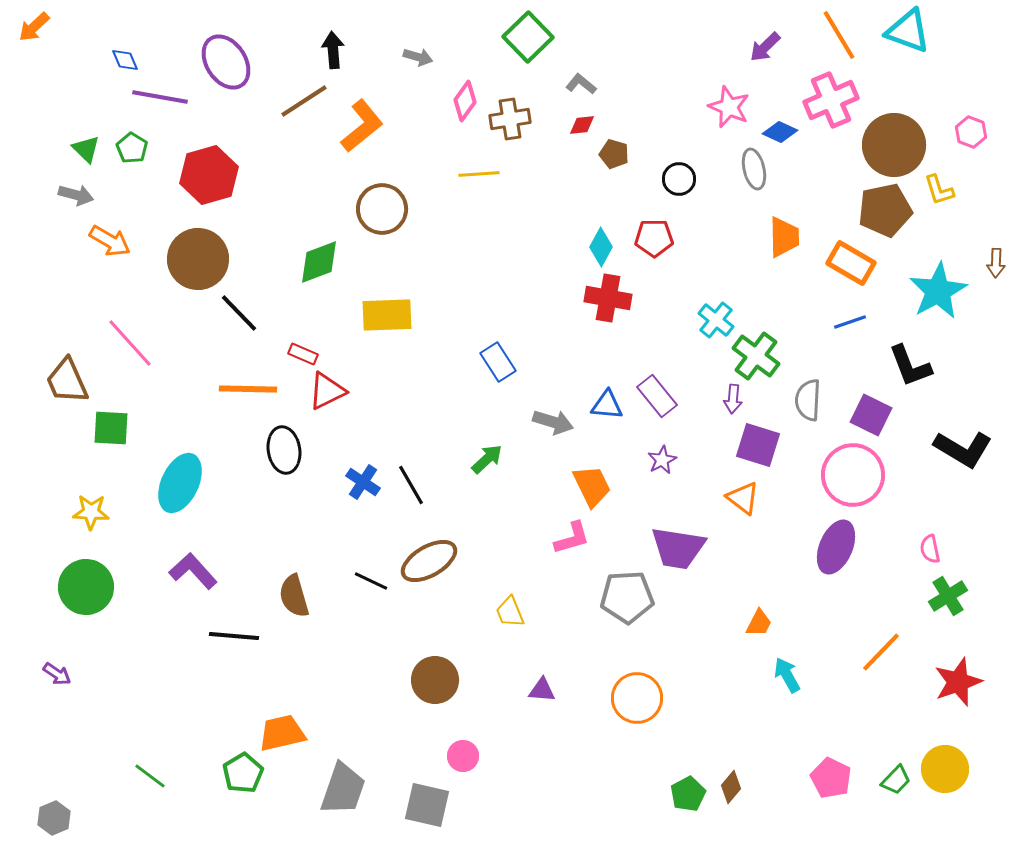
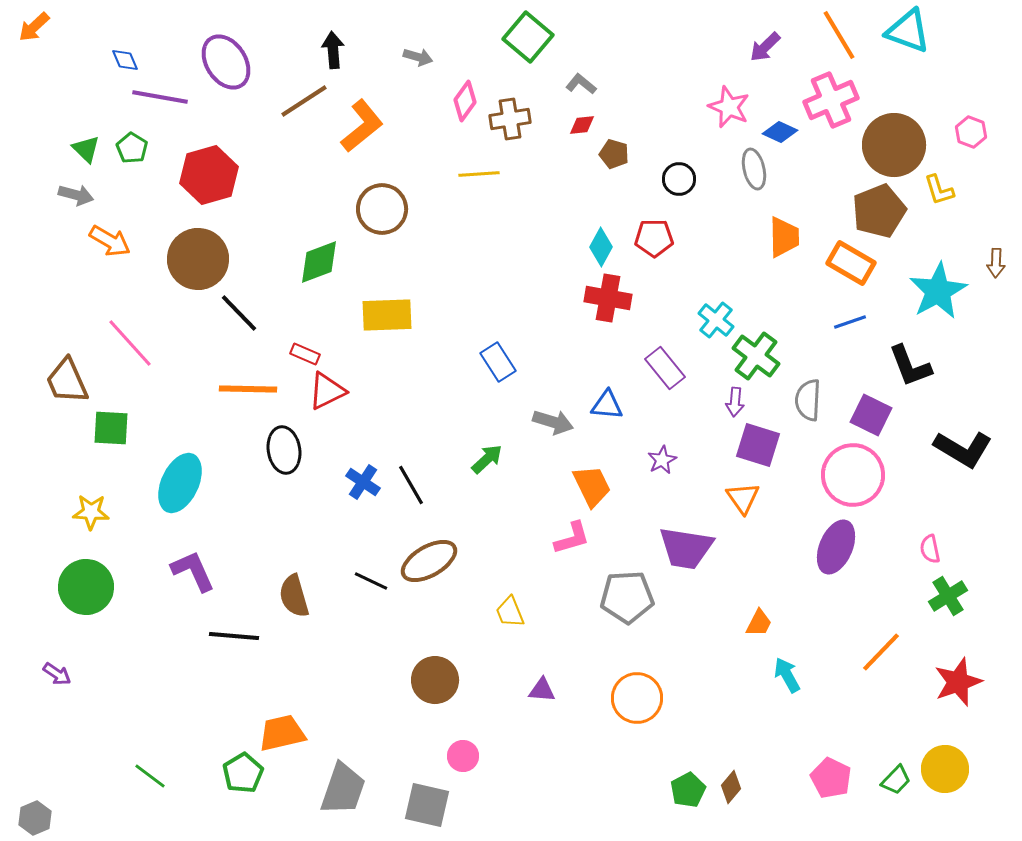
green square at (528, 37): rotated 6 degrees counterclockwise
brown pentagon at (885, 210): moved 6 px left, 1 px down; rotated 10 degrees counterclockwise
red rectangle at (303, 354): moved 2 px right
purple rectangle at (657, 396): moved 8 px right, 28 px up
purple arrow at (733, 399): moved 2 px right, 3 px down
orange triangle at (743, 498): rotated 18 degrees clockwise
purple trapezoid at (678, 548): moved 8 px right
purple L-shape at (193, 571): rotated 18 degrees clockwise
green pentagon at (688, 794): moved 4 px up
gray hexagon at (54, 818): moved 19 px left
